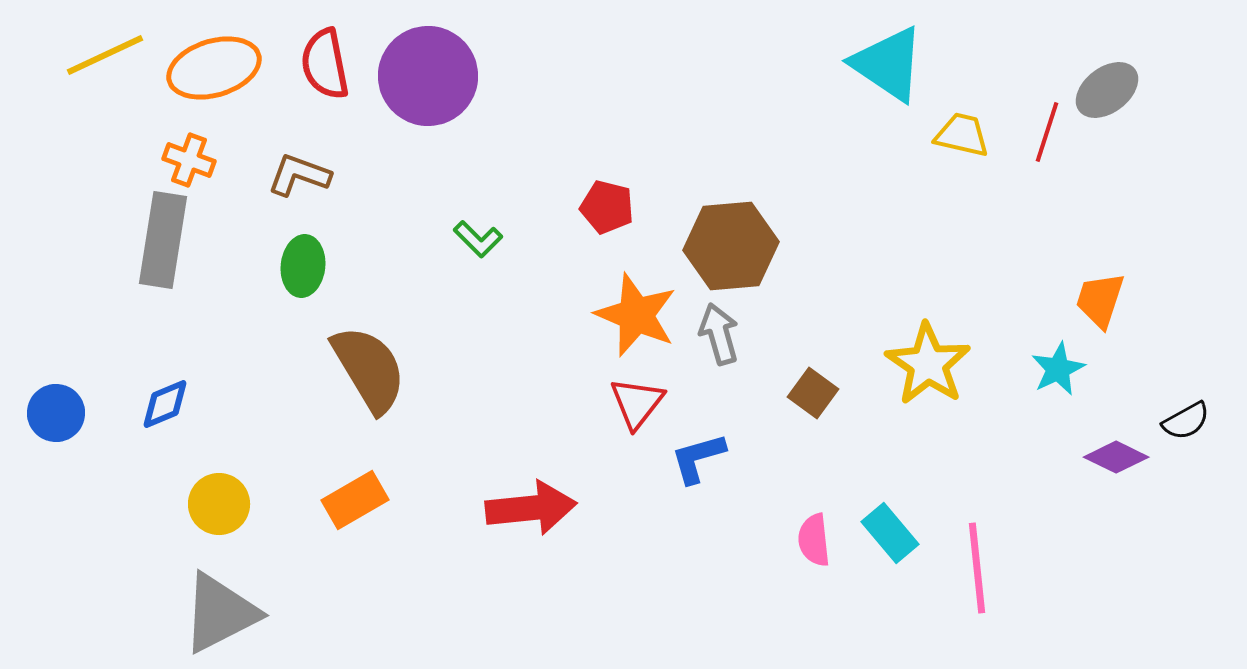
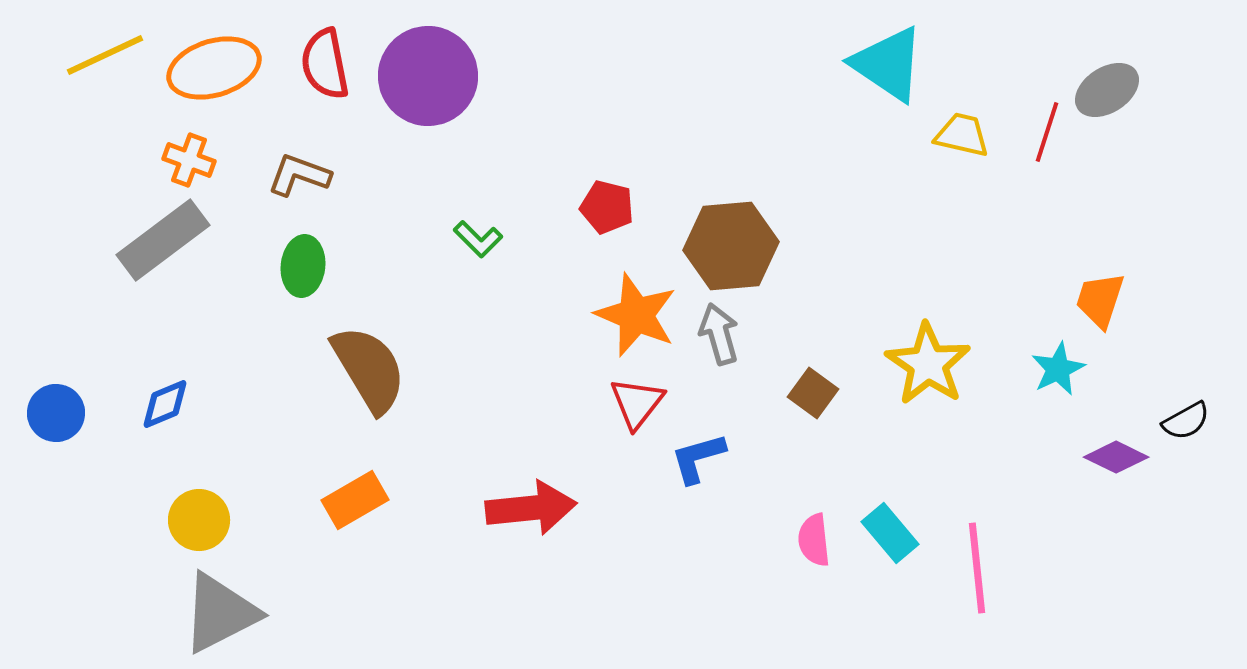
gray ellipse: rotated 4 degrees clockwise
gray rectangle: rotated 44 degrees clockwise
yellow circle: moved 20 px left, 16 px down
